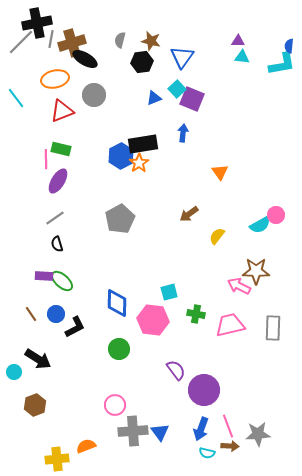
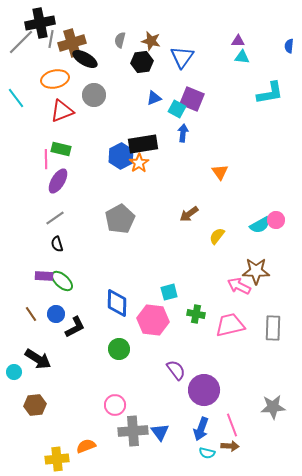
black cross at (37, 23): moved 3 px right
cyan L-shape at (282, 64): moved 12 px left, 29 px down
cyan square at (177, 89): moved 20 px down; rotated 18 degrees counterclockwise
pink circle at (276, 215): moved 5 px down
brown hexagon at (35, 405): rotated 15 degrees clockwise
pink line at (228, 426): moved 4 px right, 1 px up
gray star at (258, 434): moved 15 px right, 27 px up
